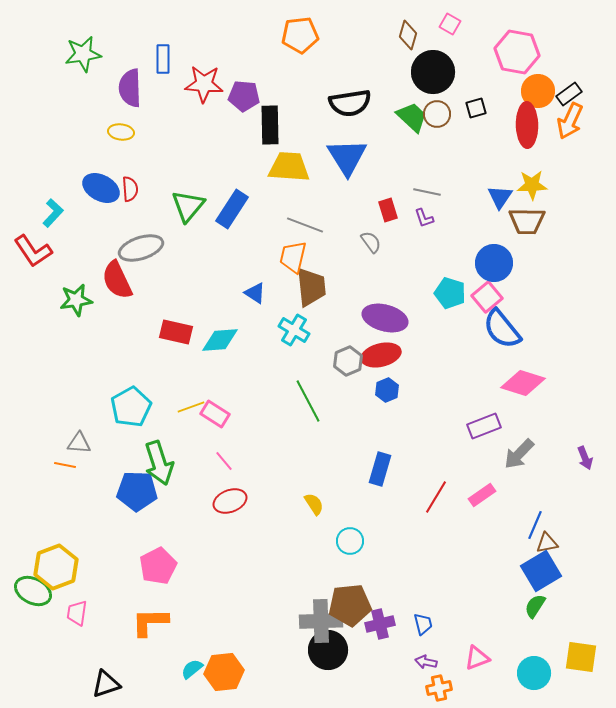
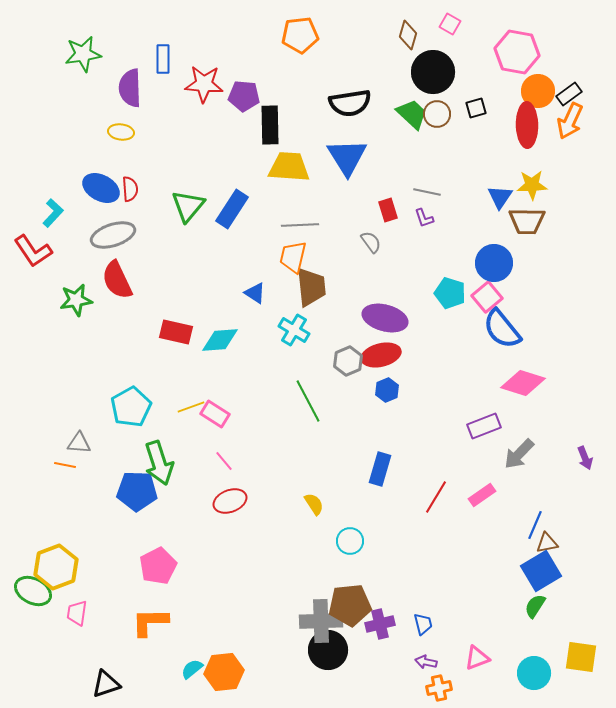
green trapezoid at (412, 117): moved 3 px up
gray line at (305, 225): moved 5 px left; rotated 24 degrees counterclockwise
gray ellipse at (141, 248): moved 28 px left, 13 px up
